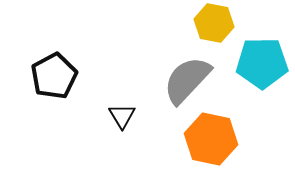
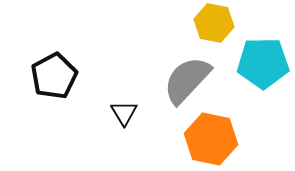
cyan pentagon: moved 1 px right
black triangle: moved 2 px right, 3 px up
